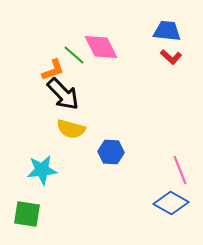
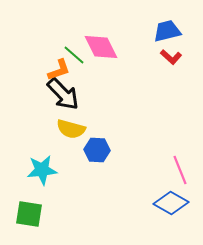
blue trapezoid: rotated 20 degrees counterclockwise
orange L-shape: moved 6 px right
blue hexagon: moved 14 px left, 2 px up
green square: moved 2 px right
